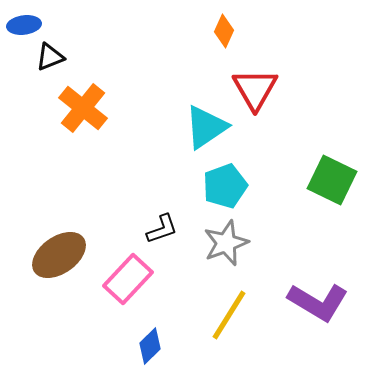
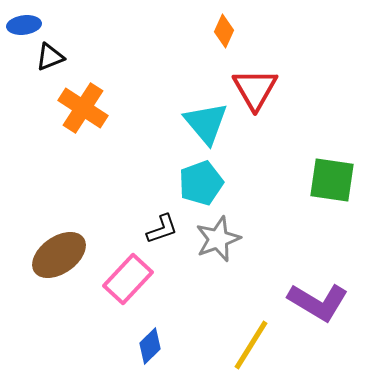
orange cross: rotated 6 degrees counterclockwise
cyan triangle: moved 4 px up; rotated 36 degrees counterclockwise
green square: rotated 18 degrees counterclockwise
cyan pentagon: moved 24 px left, 3 px up
gray star: moved 8 px left, 4 px up
yellow line: moved 22 px right, 30 px down
